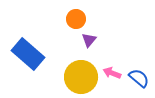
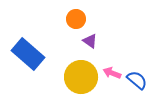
purple triangle: moved 1 px right, 1 px down; rotated 35 degrees counterclockwise
blue semicircle: moved 2 px left, 2 px down
